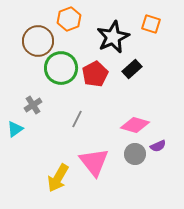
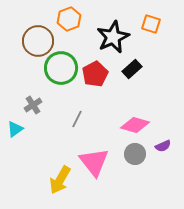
purple semicircle: moved 5 px right
yellow arrow: moved 2 px right, 2 px down
